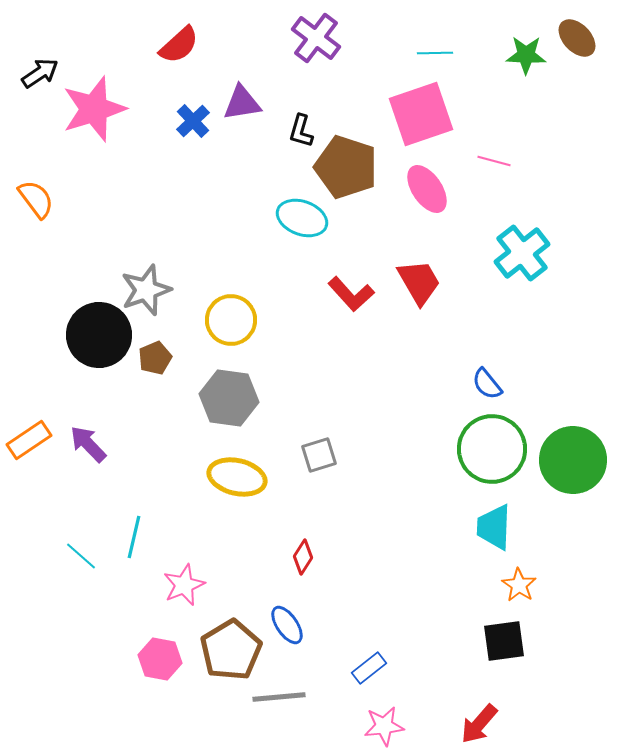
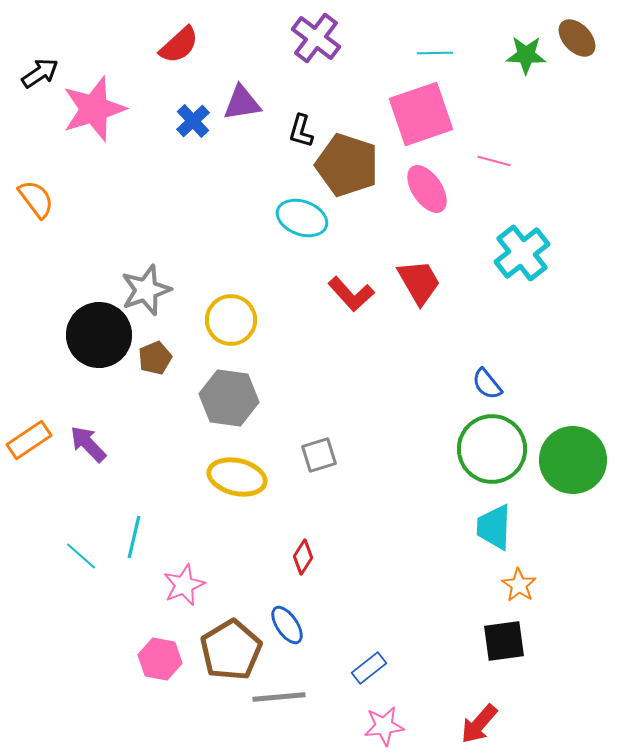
brown pentagon at (346, 167): moved 1 px right, 2 px up
